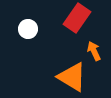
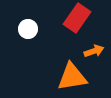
orange arrow: rotated 96 degrees clockwise
orange triangle: rotated 40 degrees counterclockwise
